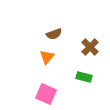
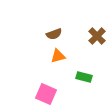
brown cross: moved 7 px right, 11 px up
orange triangle: moved 11 px right, 1 px up; rotated 35 degrees clockwise
